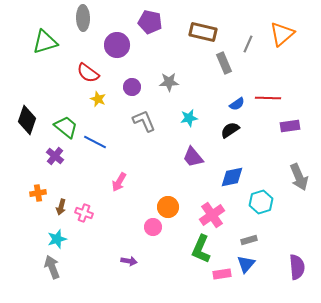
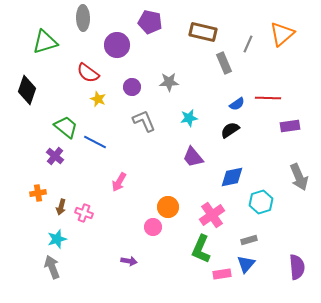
black diamond at (27, 120): moved 30 px up
